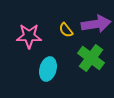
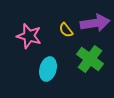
purple arrow: moved 1 px left, 1 px up
pink star: rotated 15 degrees clockwise
green cross: moved 1 px left, 1 px down
